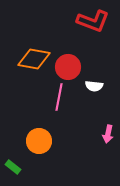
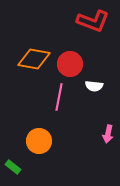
red circle: moved 2 px right, 3 px up
